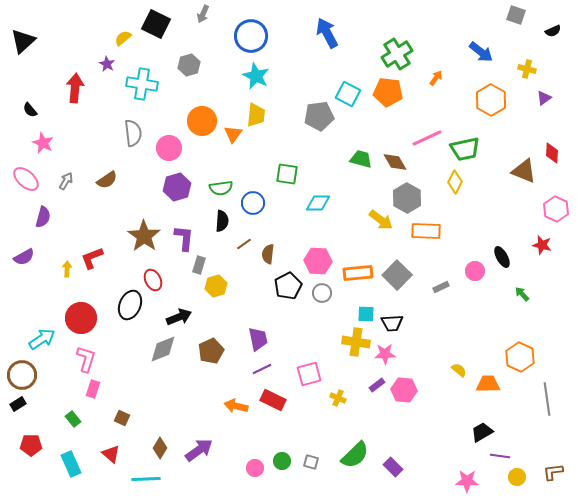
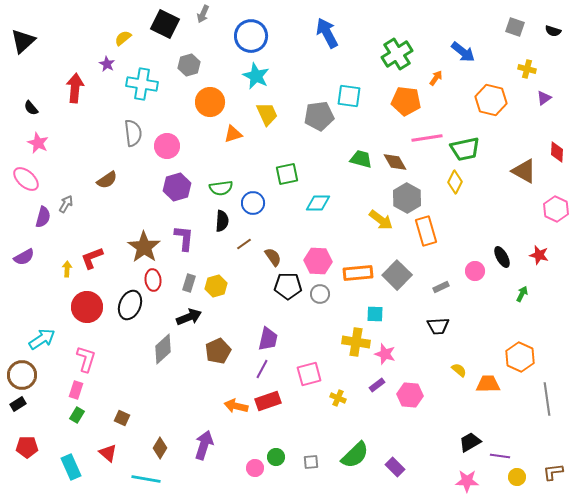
gray square at (516, 15): moved 1 px left, 12 px down
black square at (156, 24): moved 9 px right
black semicircle at (553, 31): rotated 42 degrees clockwise
blue arrow at (481, 52): moved 18 px left
orange pentagon at (388, 92): moved 18 px right, 9 px down
cyan square at (348, 94): moved 1 px right, 2 px down; rotated 20 degrees counterclockwise
orange hexagon at (491, 100): rotated 16 degrees counterclockwise
black semicircle at (30, 110): moved 1 px right, 2 px up
yellow trapezoid at (256, 115): moved 11 px right, 1 px up; rotated 30 degrees counterclockwise
orange circle at (202, 121): moved 8 px right, 19 px up
orange triangle at (233, 134): rotated 36 degrees clockwise
pink line at (427, 138): rotated 16 degrees clockwise
pink star at (43, 143): moved 5 px left
pink circle at (169, 148): moved 2 px left, 2 px up
red diamond at (552, 153): moved 5 px right, 1 px up
brown triangle at (524, 171): rotated 8 degrees clockwise
green square at (287, 174): rotated 20 degrees counterclockwise
gray arrow at (66, 181): moved 23 px down
orange rectangle at (426, 231): rotated 72 degrees clockwise
brown star at (144, 236): moved 11 px down
red star at (542, 245): moved 3 px left, 10 px down
brown semicircle at (268, 254): moved 5 px right, 3 px down; rotated 138 degrees clockwise
gray rectangle at (199, 265): moved 10 px left, 18 px down
red ellipse at (153, 280): rotated 20 degrees clockwise
black pentagon at (288, 286): rotated 28 degrees clockwise
gray circle at (322, 293): moved 2 px left, 1 px down
green arrow at (522, 294): rotated 70 degrees clockwise
cyan square at (366, 314): moved 9 px right
black arrow at (179, 317): moved 10 px right
red circle at (81, 318): moved 6 px right, 11 px up
black trapezoid at (392, 323): moved 46 px right, 3 px down
purple trapezoid at (258, 339): moved 10 px right; rotated 25 degrees clockwise
gray diamond at (163, 349): rotated 20 degrees counterclockwise
brown pentagon at (211, 351): moved 7 px right
pink star at (385, 354): rotated 20 degrees clockwise
purple line at (262, 369): rotated 36 degrees counterclockwise
pink rectangle at (93, 389): moved 17 px left, 1 px down
pink hexagon at (404, 390): moved 6 px right, 5 px down
red rectangle at (273, 400): moved 5 px left, 1 px down; rotated 45 degrees counterclockwise
green rectangle at (73, 419): moved 4 px right, 4 px up; rotated 70 degrees clockwise
black trapezoid at (482, 432): moved 12 px left, 10 px down
red pentagon at (31, 445): moved 4 px left, 2 px down
purple arrow at (199, 450): moved 5 px right, 5 px up; rotated 36 degrees counterclockwise
red triangle at (111, 454): moved 3 px left, 1 px up
green circle at (282, 461): moved 6 px left, 4 px up
gray square at (311, 462): rotated 21 degrees counterclockwise
cyan rectangle at (71, 464): moved 3 px down
purple rectangle at (393, 467): moved 2 px right
cyan line at (146, 479): rotated 12 degrees clockwise
